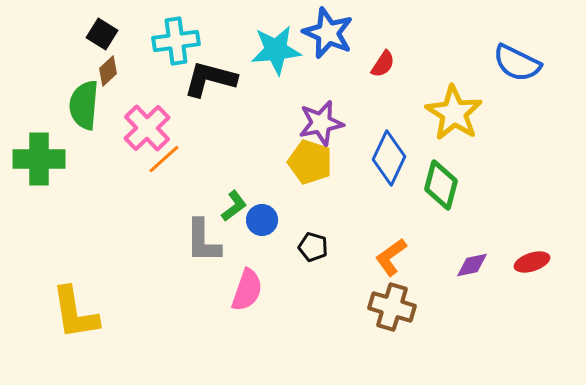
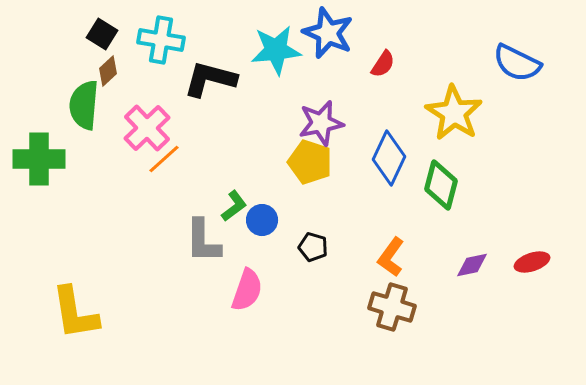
cyan cross: moved 15 px left, 1 px up; rotated 18 degrees clockwise
orange L-shape: rotated 18 degrees counterclockwise
